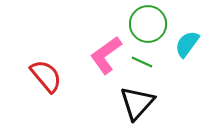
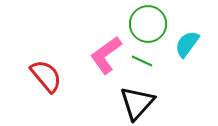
green line: moved 1 px up
